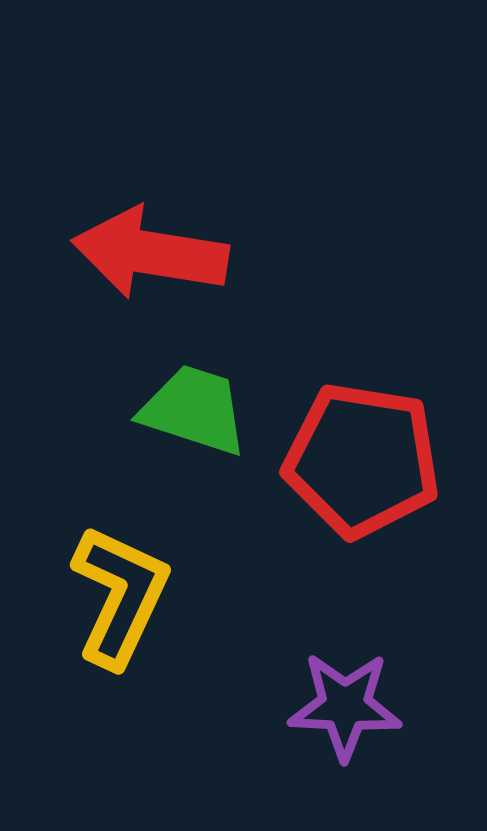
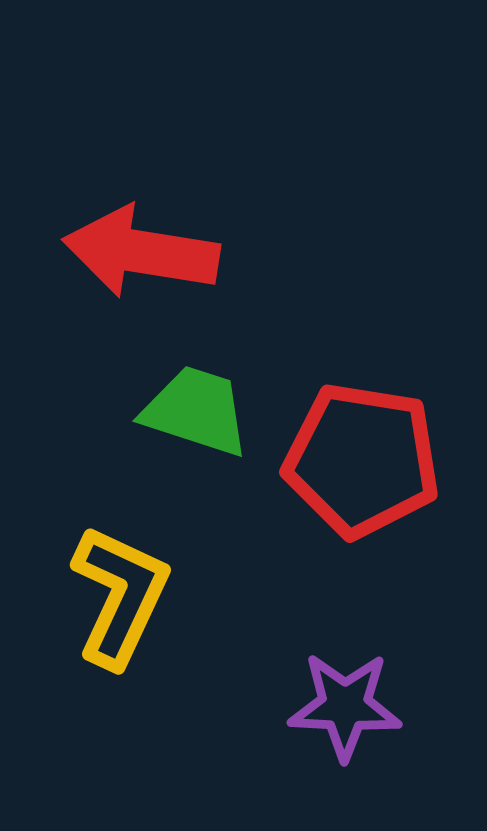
red arrow: moved 9 px left, 1 px up
green trapezoid: moved 2 px right, 1 px down
